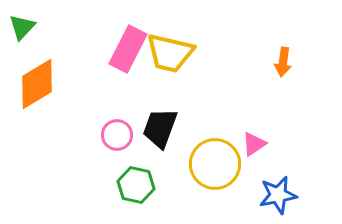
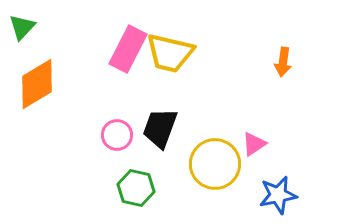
green hexagon: moved 3 px down
